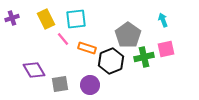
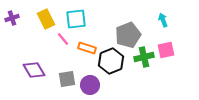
gray pentagon: rotated 15 degrees clockwise
pink square: moved 1 px down
gray square: moved 7 px right, 5 px up
